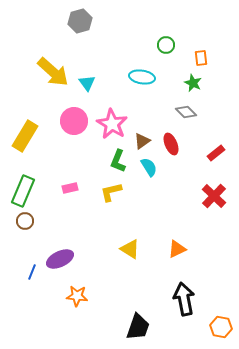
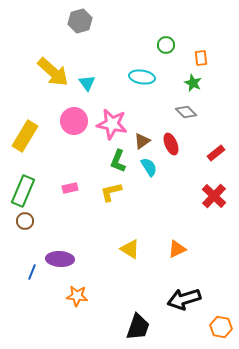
pink star: rotated 20 degrees counterclockwise
purple ellipse: rotated 28 degrees clockwise
black arrow: rotated 96 degrees counterclockwise
